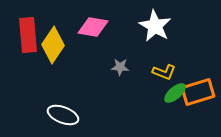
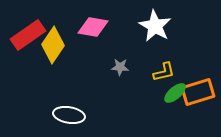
red rectangle: rotated 60 degrees clockwise
yellow L-shape: rotated 35 degrees counterclockwise
white ellipse: moved 6 px right; rotated 12 degrees counterclockwise
